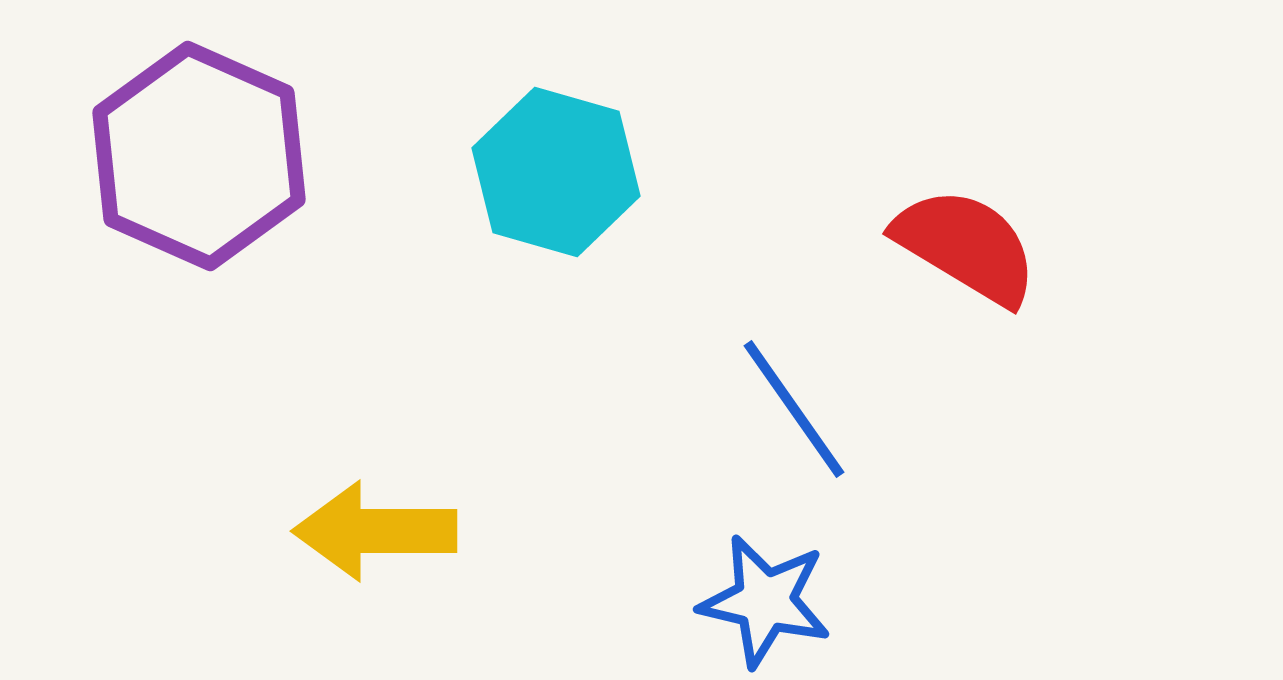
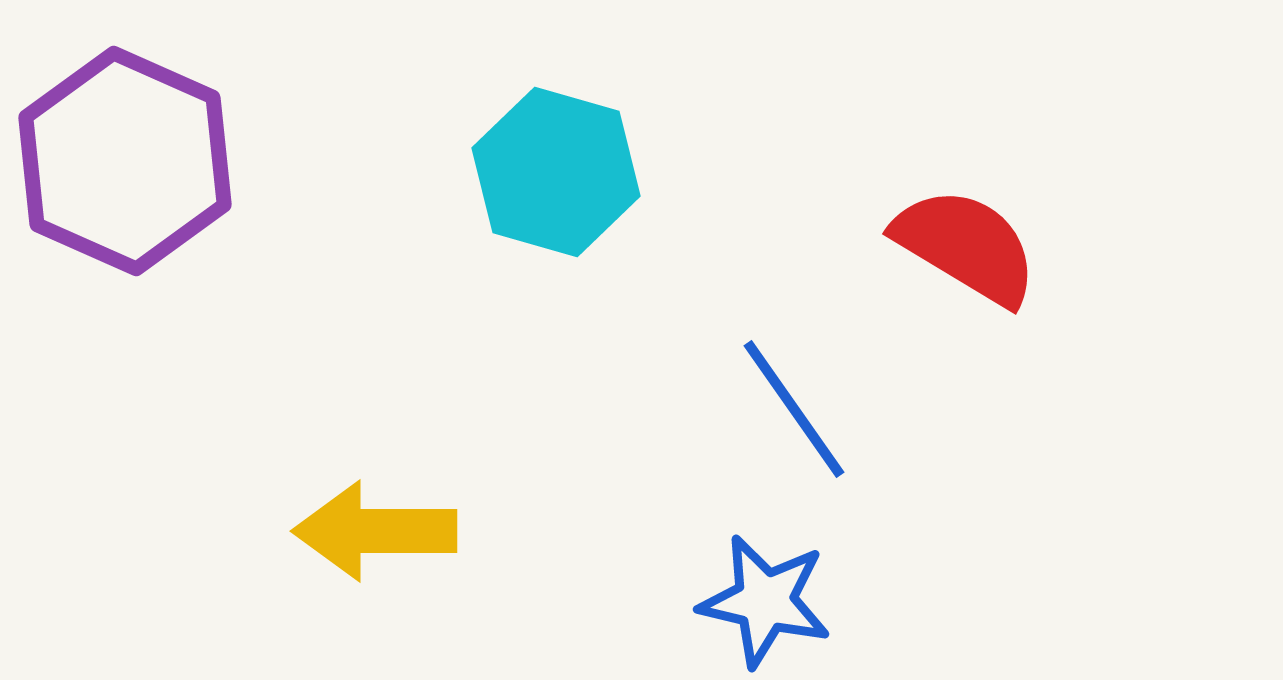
purple hexagon: moved 74 px left, 5 px down
